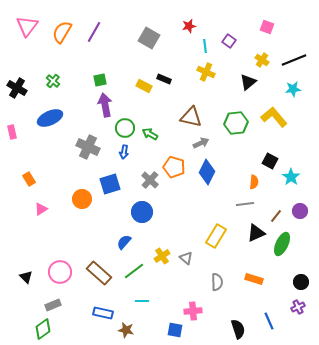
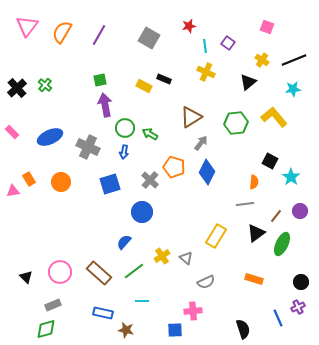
purple line at (94, 32): moved 5 px right, 3 px down
purple square at (229, 41): moved 1 px left, 2 px down
green cross at (53, 81): moved 8 px left, 4 px down
black cross at (17, 88): rotated 18 degrees clockwise
brown triangle at (191, 117): rotated 45 degrees counterclockwise
blue ellipse at (50, 118): moved 19 px down
pink rectangle at (12, 132): rotated 32 degrees counterclockwise
gray arrow at (201, 143): rotated 28 degrees counterclockwise
orange circle at (82, 199): moved 21 px left, 17 px up
pink triangle at (41, 209): moved 28 px left, 18 px up; rotated 24 degrees clockwise
black triangle at (256, 233): rotated 12 degrees counterclockwise
gray semicircle at (217, 282): moved 11 px left; rotated 66 degrees clockwise
blue line at (269, 321): moved 9 px right, 3 px up
green diamond at (43, 329): moved 3 px right; rotated 20 degrees clockwise
black semicircle at (238, 329): moved 5 px right
blue square at (175, 330): rotated 14 degrees counterclockwise
